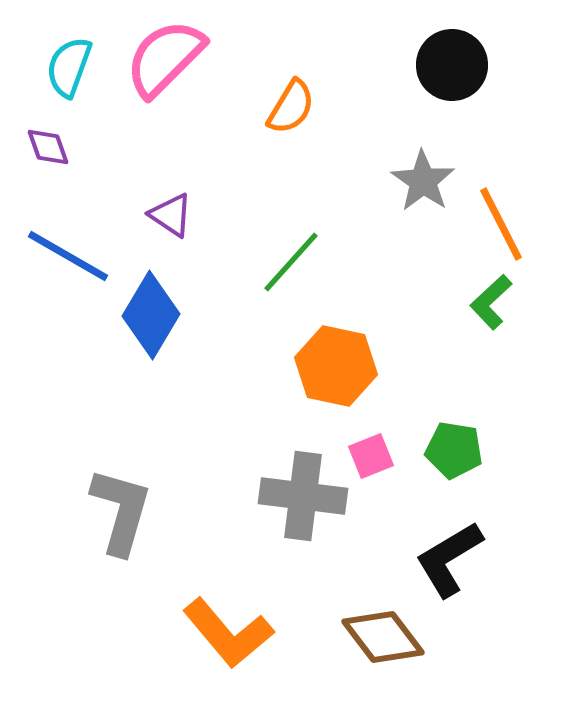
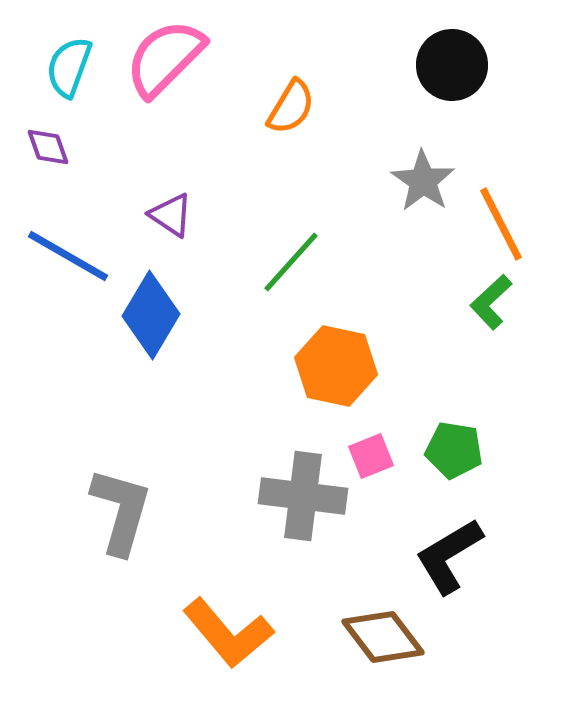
black L-shape: moved 3 px up
